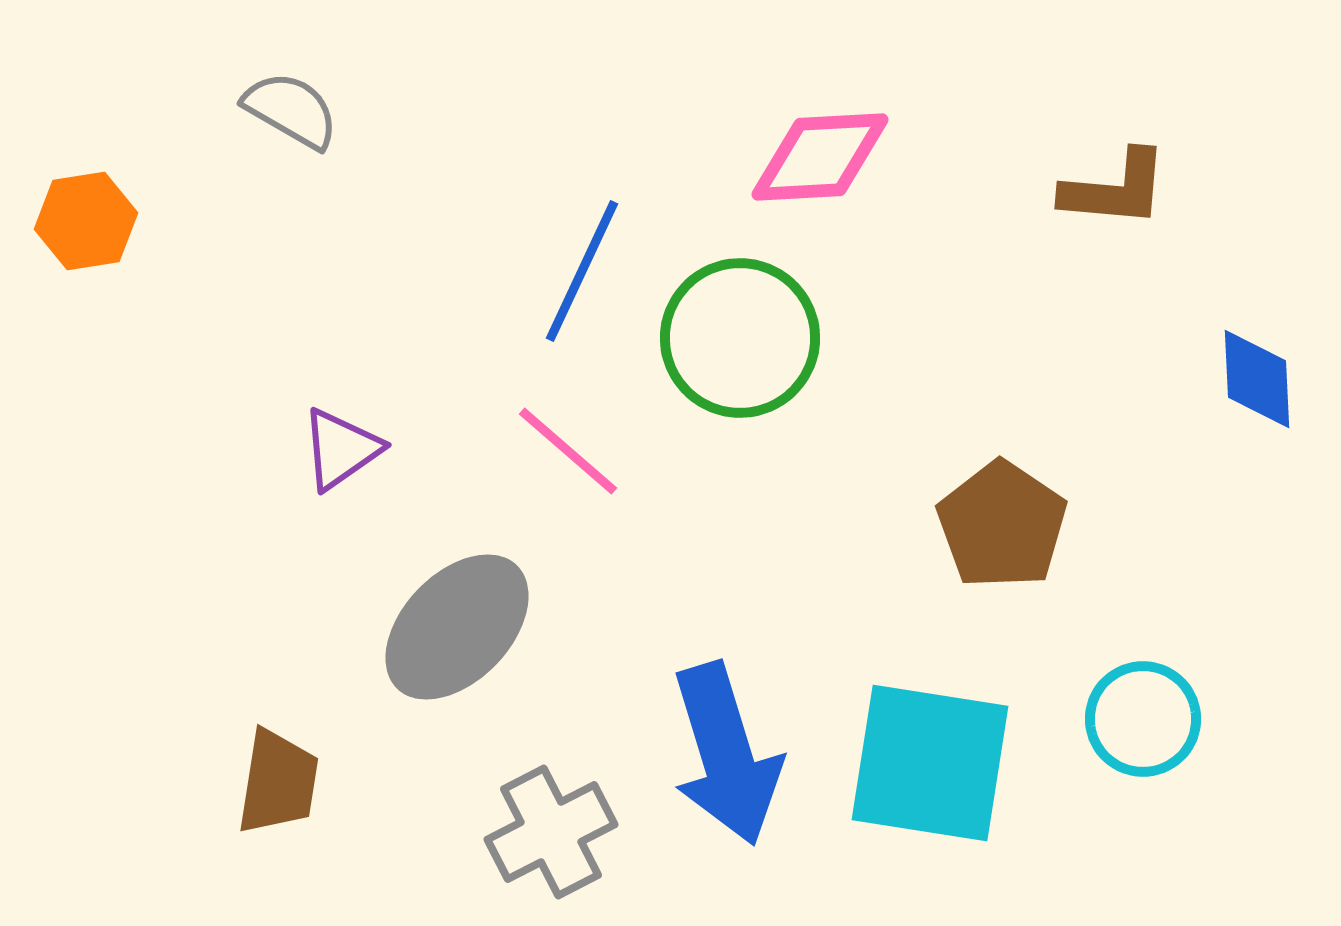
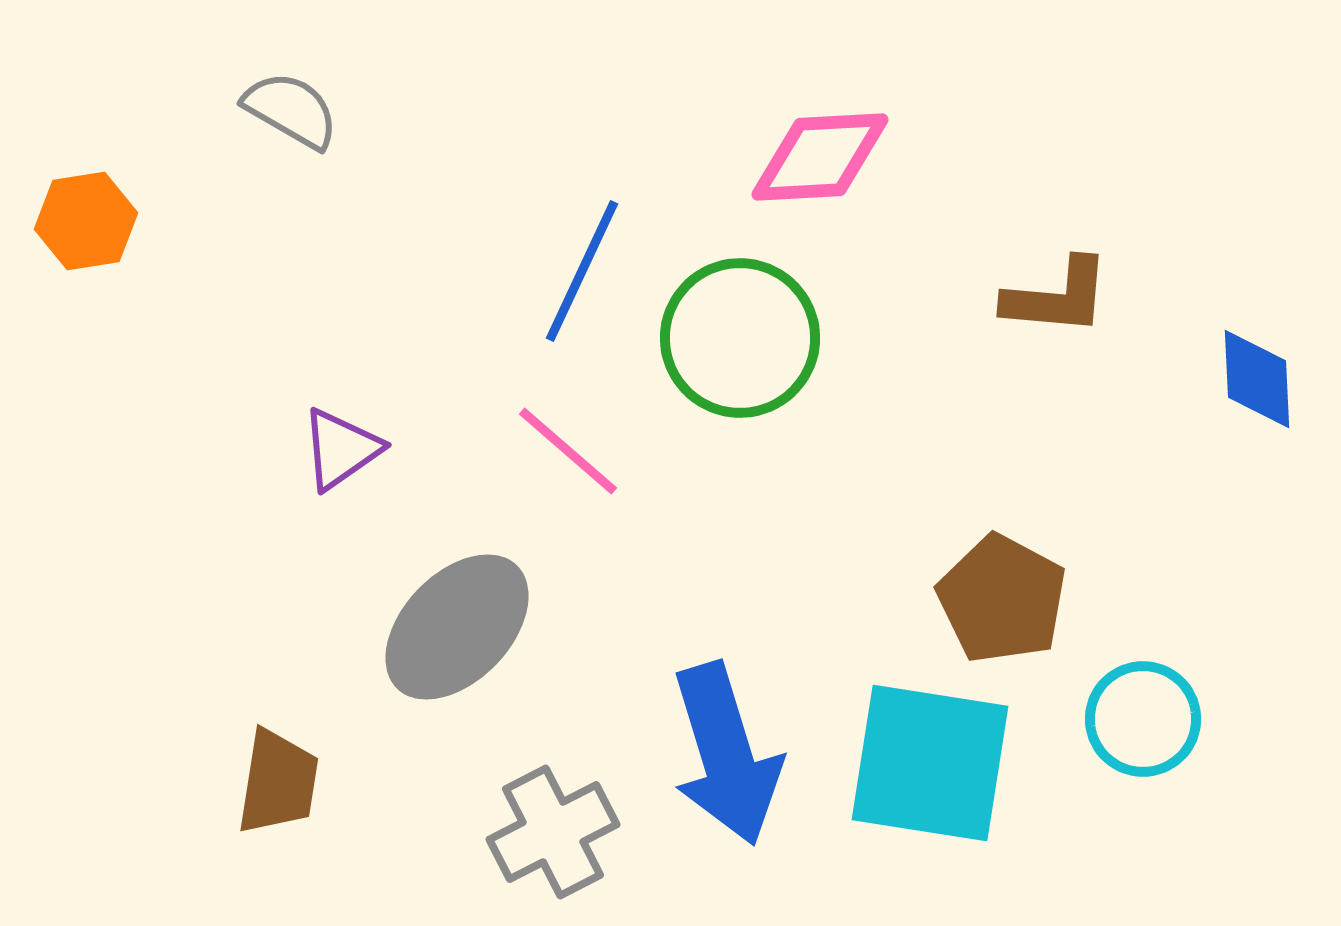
brown L-shape: moved 58 px left, 108 px down
brown pentagon: moved 74 px down; rotated 6 degrees counterclockwise
gray cross: moved 2 px right
